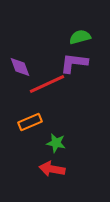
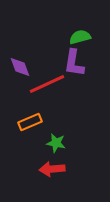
purple L-shape: rotated 88 degrees counterclockwise
red arrow: rotated 15 degrees counterclockwise
